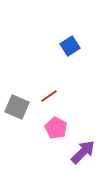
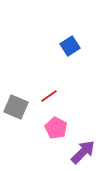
gray square: moved 1 px left
